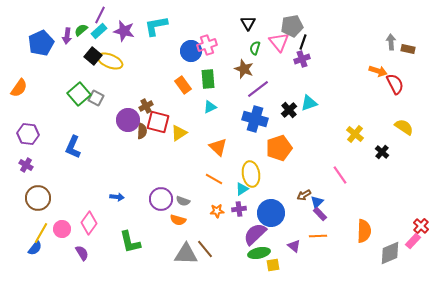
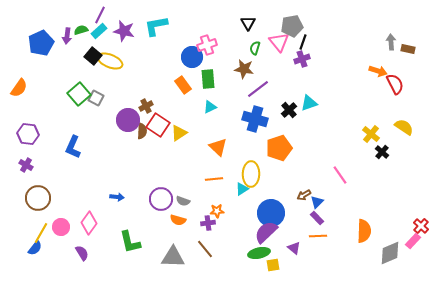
green semicircle at (81, 30): rotated 24 degrees clockwise
blue circle at (191, 51): moved 1 px right, 6 px down
brown star at (244, 69): rotated 12 degrees counterclockwise
red square at (158, 122): moved 3 px down; rotated 20 degrees clockwise
yellow cross at (355, 134): moved 16 px right
yellow ellipse at (251, 174): rotated 10 degrees clockwise
orange line at (214, 179): rotated 36 degrees counterclockwise
purple cross at (239, 209): moved 31 px left, 14 px down
purple rectangle at (320, 214): moved 3 px left, 4 px down
pink circle at (62, 229): moved 1 px left, 2 px up
purple semicircle at (255, 234): moved 11 px right, 2 px up
purple triangle at (294, 246): moved 2 px down
gray triangle at (186, 254): moved 13 px left, 3 px down
